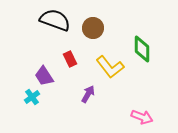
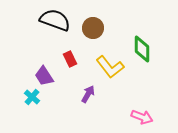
cyan cross: rotated 14 degrees counterclockwise
